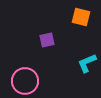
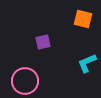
orange square: moved 2 px right, 2 px down
purple square: moved 4 px left, 2 px down
